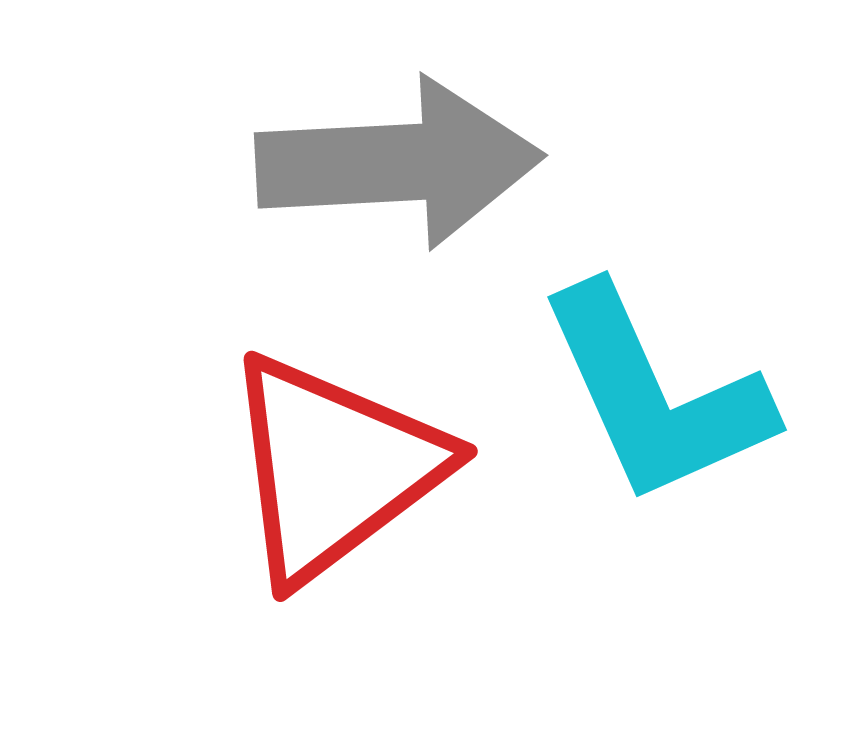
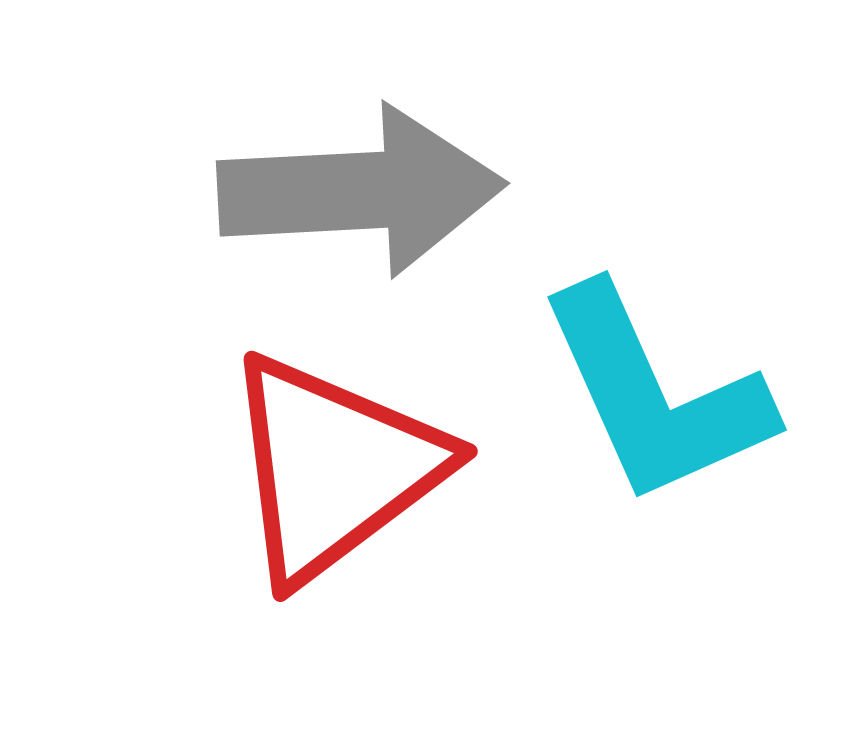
gray arrow: moved 38 px left, 28 px down
